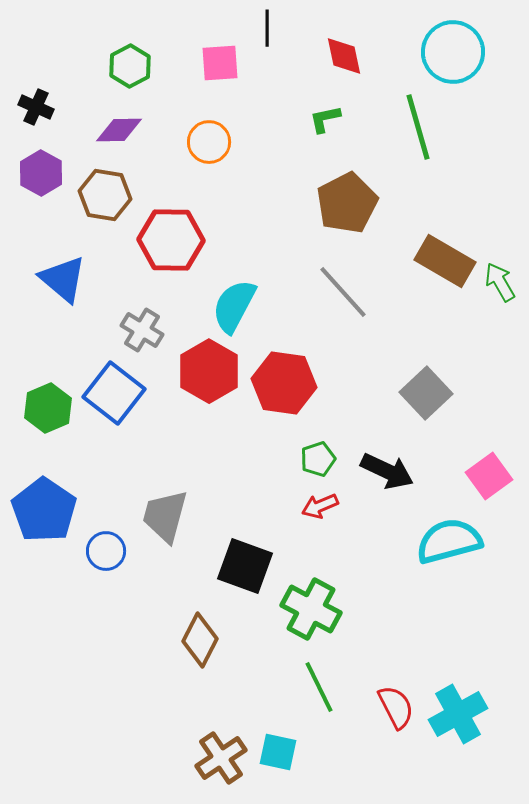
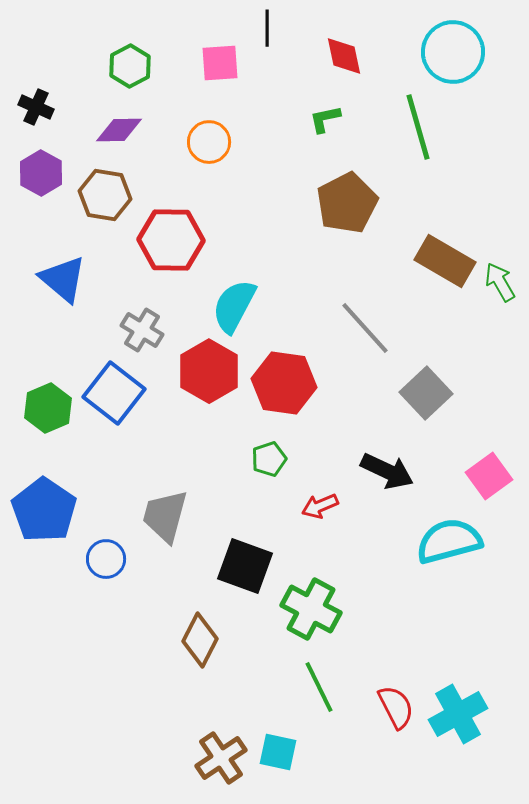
gray line at (343, 292): moved 22 px right, 36 px down
green pentagon at (318, 459): moved 49 px left
blue circle at (106, 551): moved 8 px down
